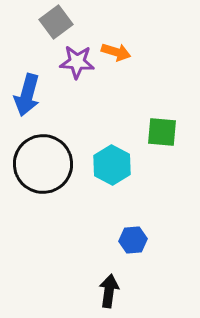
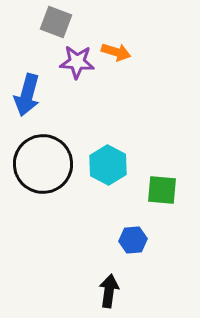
gray square: rotated 32 degrees counterclockwise
green square: moved 58 px down
cyan hexagon: moved 4 px left
